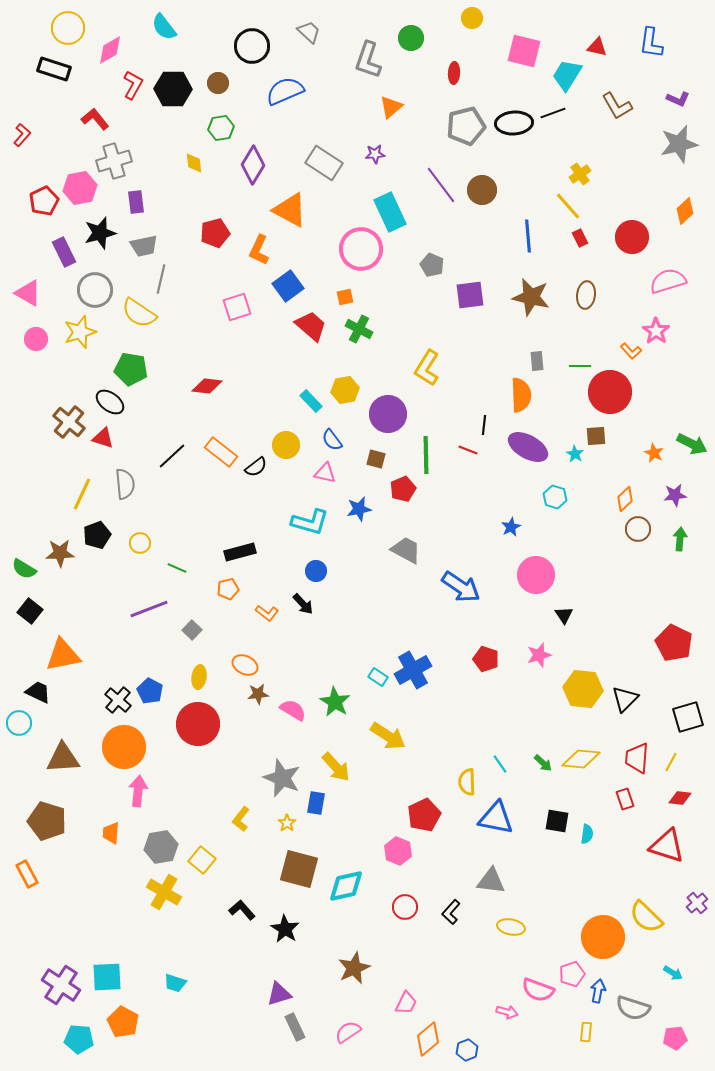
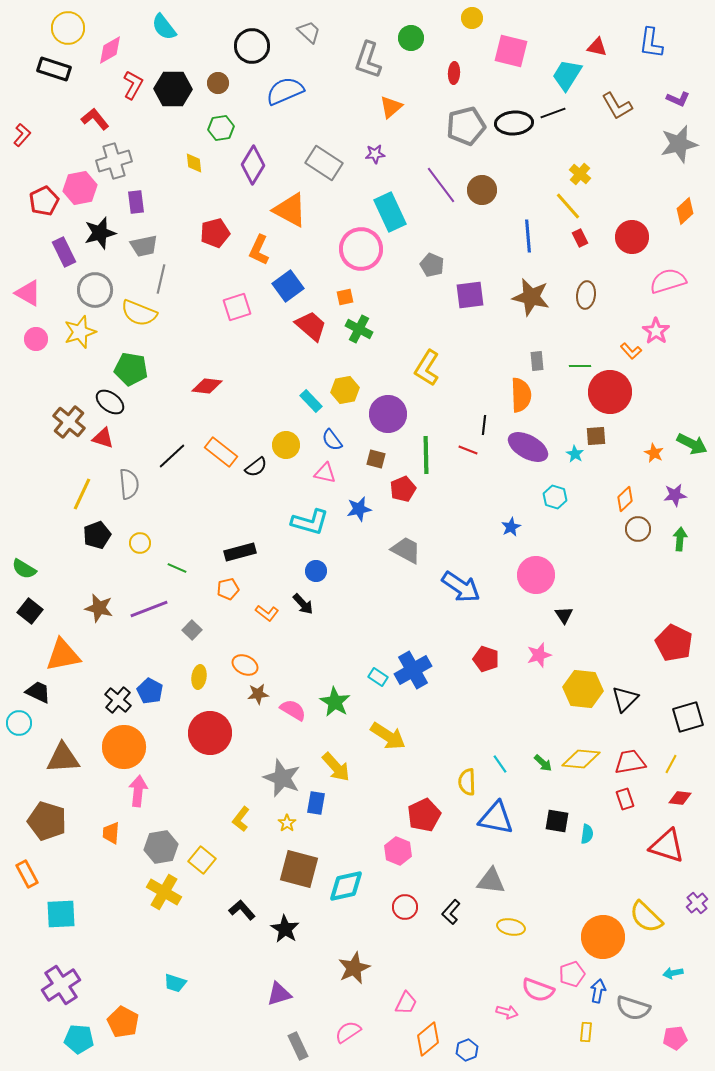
pink square at (524, 51): moved 13 px left
yellow cross at (580, 174): rotated 15 degrees counterclockwise
yellow semicircle at (139, 313): rotated 12 degrees counterclockwise
gray semicircle at (125, 484): moved 4 px right
brown star at (60, 553): moved 39 px right, 55 px down; rotated 16 degrees clockwise
red circle at (198, 724): moved 12 px right, 9 px down
red trapezoid at (637, 758): moved 7 px left, 4 px down; rotated 76 degrees clockwise
yellow line at (671, 762): moved 2 px down
cyan arrow at (673, 973): rotated 138 degrees clockwise
cyan square at (107, 977): moved 46 px left, 63 px up
purple cross at (61, 985): rotated 24 degrees clockwise
gray rectangle at (295, 1027): moved 3 px right, 19 px down
